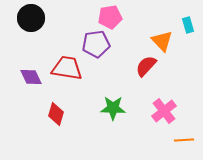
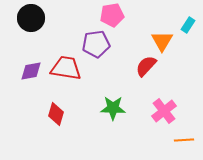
pink pentagon: moved 2 px right, 2 px up
cyan rectangle: rotated 49 degrees clockwise
orange triangle: rotated 15 degrees clockwise
red trapezoid: moved 1 px left
purple diamond: moved 6 px up; rotated 75 degrees counterclockwise
